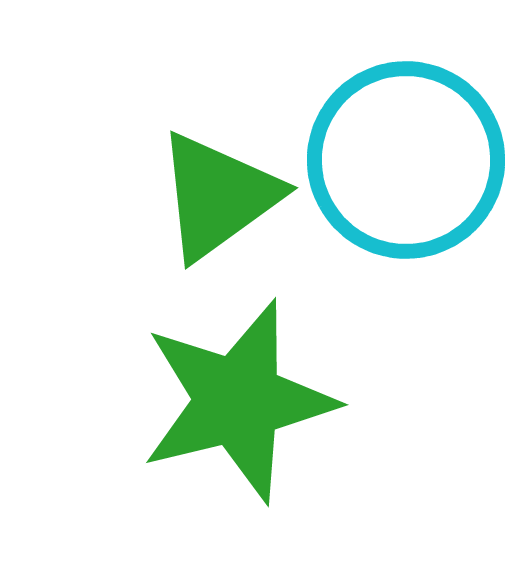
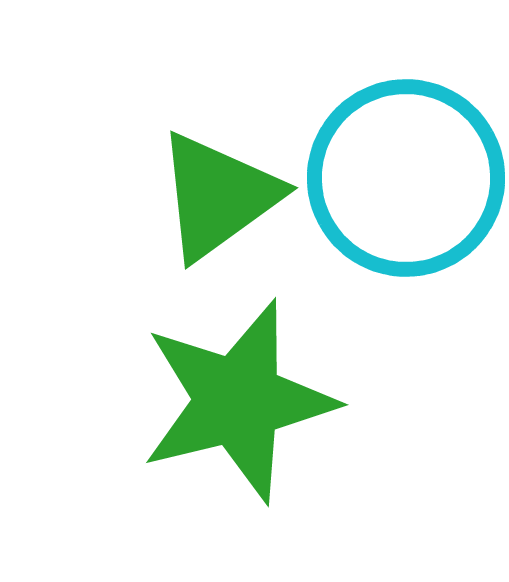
cyan circle: moved 18 px down
